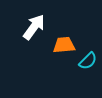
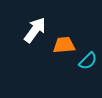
white arrow: moved 1 px right, 3 px down
